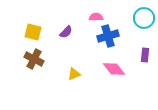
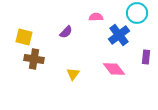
cyan circle: moved 7 px left, 5 px up
yellow square: moved 9 px left, 5 px down
blue cross: moved 11 px right, 1 px up; rotated 20 degrees counterclockwise
purple rectangle: moved 1 px right, 2 px down
brown cross: rotated 18 degrees counterclockwise
yellow triangle: moved 1 px left; rotated 32 degrees counterclockwise
